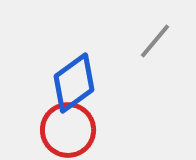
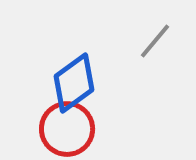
red circle: moved 1 px left, 1 px up
